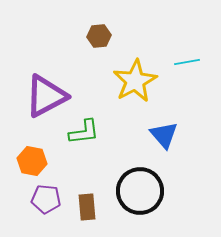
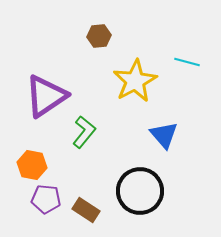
cyan line: rotated 25 degrees clockwise
purple triangle: rotated 6 degrees counterclockwise
green L-shape: rotated 44 degrees counterclockwise
orange hexagon: moved 4 px down
brown rectangle: moved 1 px left, 3 px down; rotated 52 degrees counterclockwise
